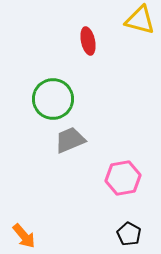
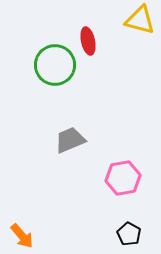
green circle: moved 2 px right, 34 px up
orange arrow: moved 2 px left
